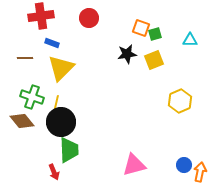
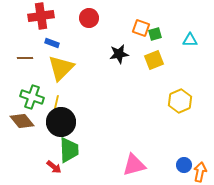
black star: moved 8 px left
red arrow: moved 5 px up; rotated 28 degrees counterclockwise
